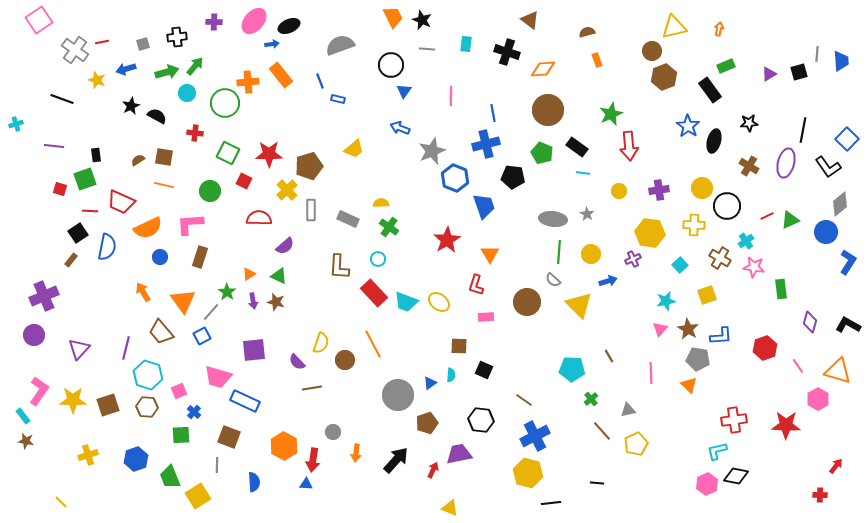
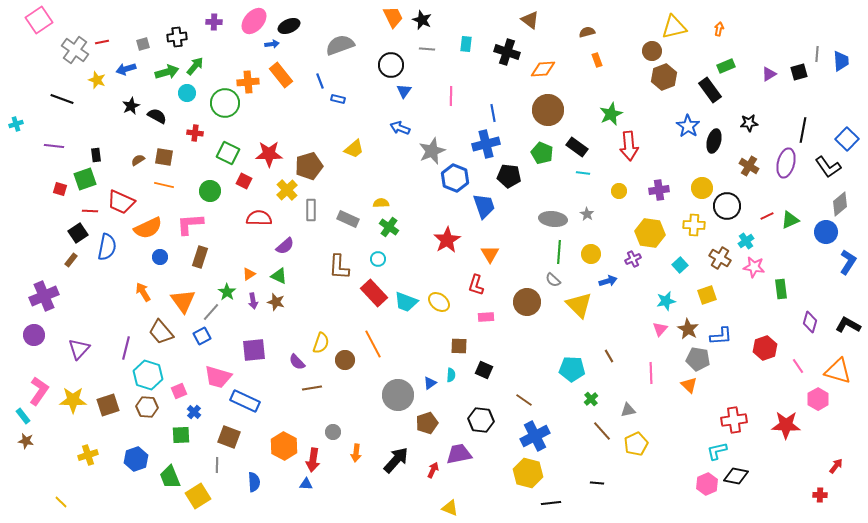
black pentagon at (513, 177): moved 4 px left, 1 px up
